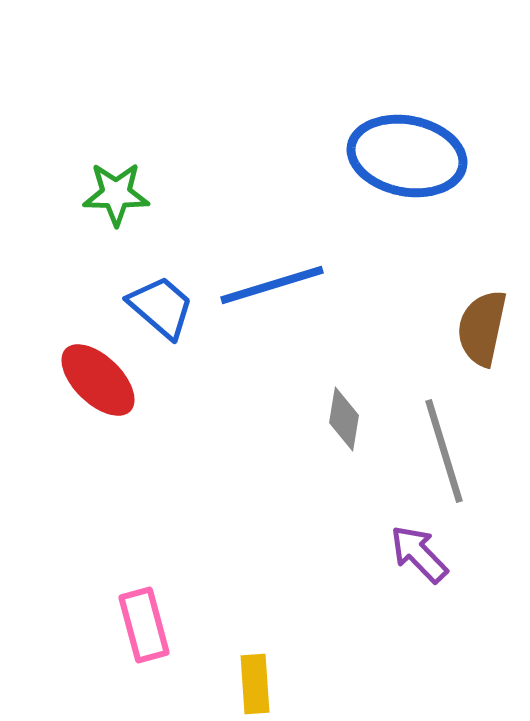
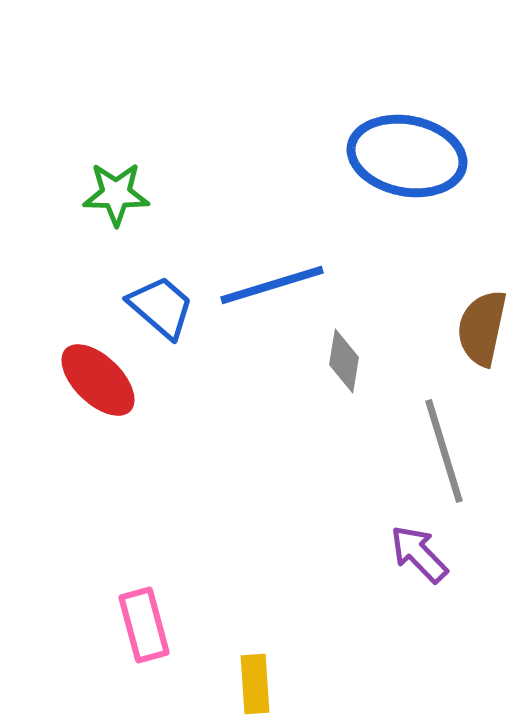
gray diamond: moved 58 px up
